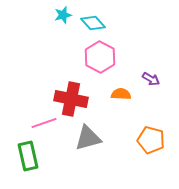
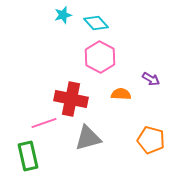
cyan diamond: moved 3 px right
